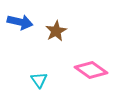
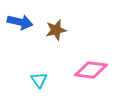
brown star: moved 1 px up; rotated 15 degrees clockwise
pink diamond: rotated 28 degrees counterclockwise
